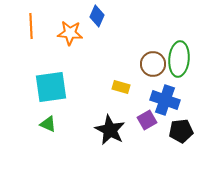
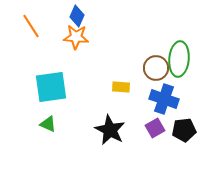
blue diamond: moved 20 px left
orange line: rotated 30 degrees counterclockwise
orange star: moved 6 px right, 4 px down
brown circle: moved 3 px right, 4 px down
yellow rectangle: rotated 12 degrees counterclockwise
blue cross: moved 1 px left, 1 px up
purple square: moved 8 px right, 8 px down
black pentagon: moved 3 px right, 1 px up
